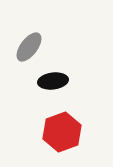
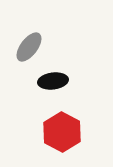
red hexagon: rotated 12 degrees counterclockwise
